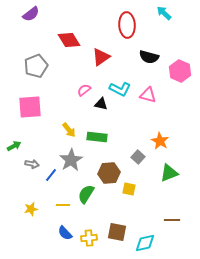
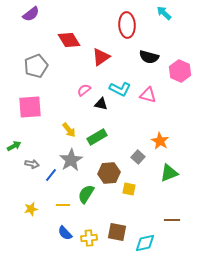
green rectangle: rotated 36 degrees counterclockwise
